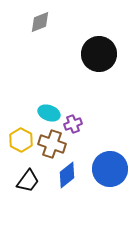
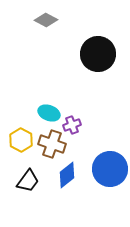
gray diamond: moved 6 px right, 2 px up; rotated 50 degrees clockwise
black circle: moved 1 px left
purple cross: moved 1 px left, 1 px down
